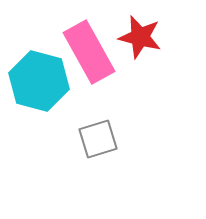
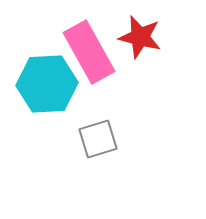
cyan hexagon: moved 8 px right, 3 px down; rotated 18 degrees counterclockwise
